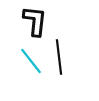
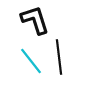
black L-shape: moved 1 px up; rotated 24 degrees counterclockwise
